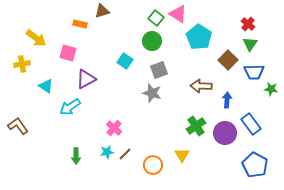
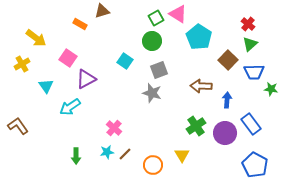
green square: rotated 21 degrees clockwise
orange rectangle: rotated 16 degrees clockwise
green triangle: rotated 14 degrees clockwise
pink square: moved 5 px down; rotated 18 degrees clockwise
yellow cross: rotated 21 degrees counterclockwise
cyan triangle: rotated 21 degrees clockwise
